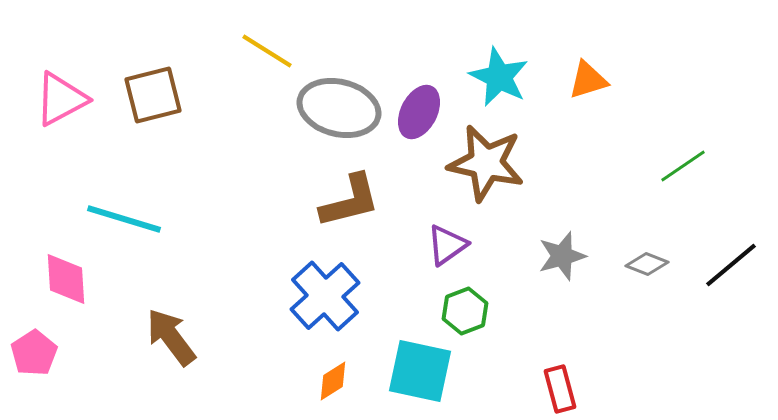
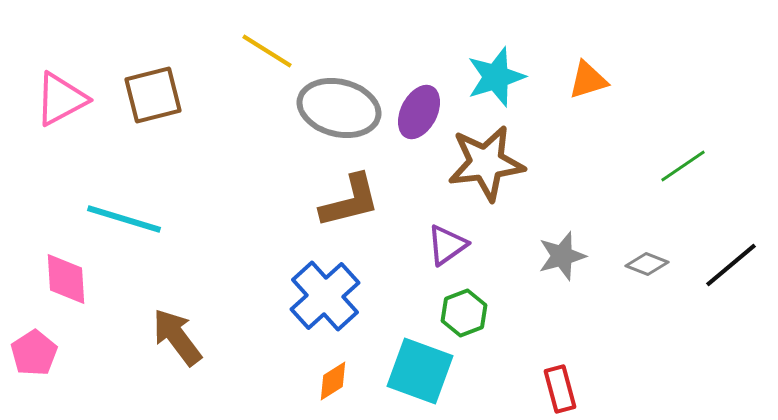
cyan star: moved 3 px left; rotated 28 degrees clockwise
brown star: rotated 20 degrees counterclockwise
green hexagon: moved 1 px left, 2 px down
brown arrow: moved 6 px right
cyan square: rotated 8 degrees clockwise
